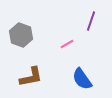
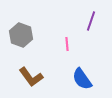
pink line: rotated 64 degrees counterclockwise
brown L-shape: rotated 65 degrees clockwise
